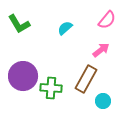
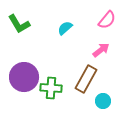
purple circle: moved 1 px right, 1 px down
